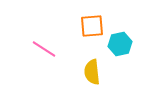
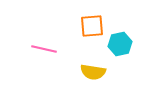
pink line: rotated 20 degrees counterclockwise
yellow semicircle: moved 1 px right; rotated 75 degrees counterclockwise
